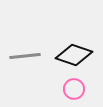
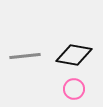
black diamond: rotated 9 degrees counterclockwise
